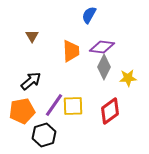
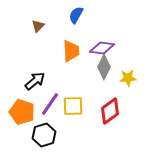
blue semicircle: moved 13 px left
brown triangle: moved 6 px right, 10 px up; rotated 16 degrees clockwise
purple diamond: moved 1 px down
black arrow: moved 4 px right
purple line: moved 4 px left, 1 px up
orange pentagon: moved 1 px down; rotated 30 degrees clockwise
